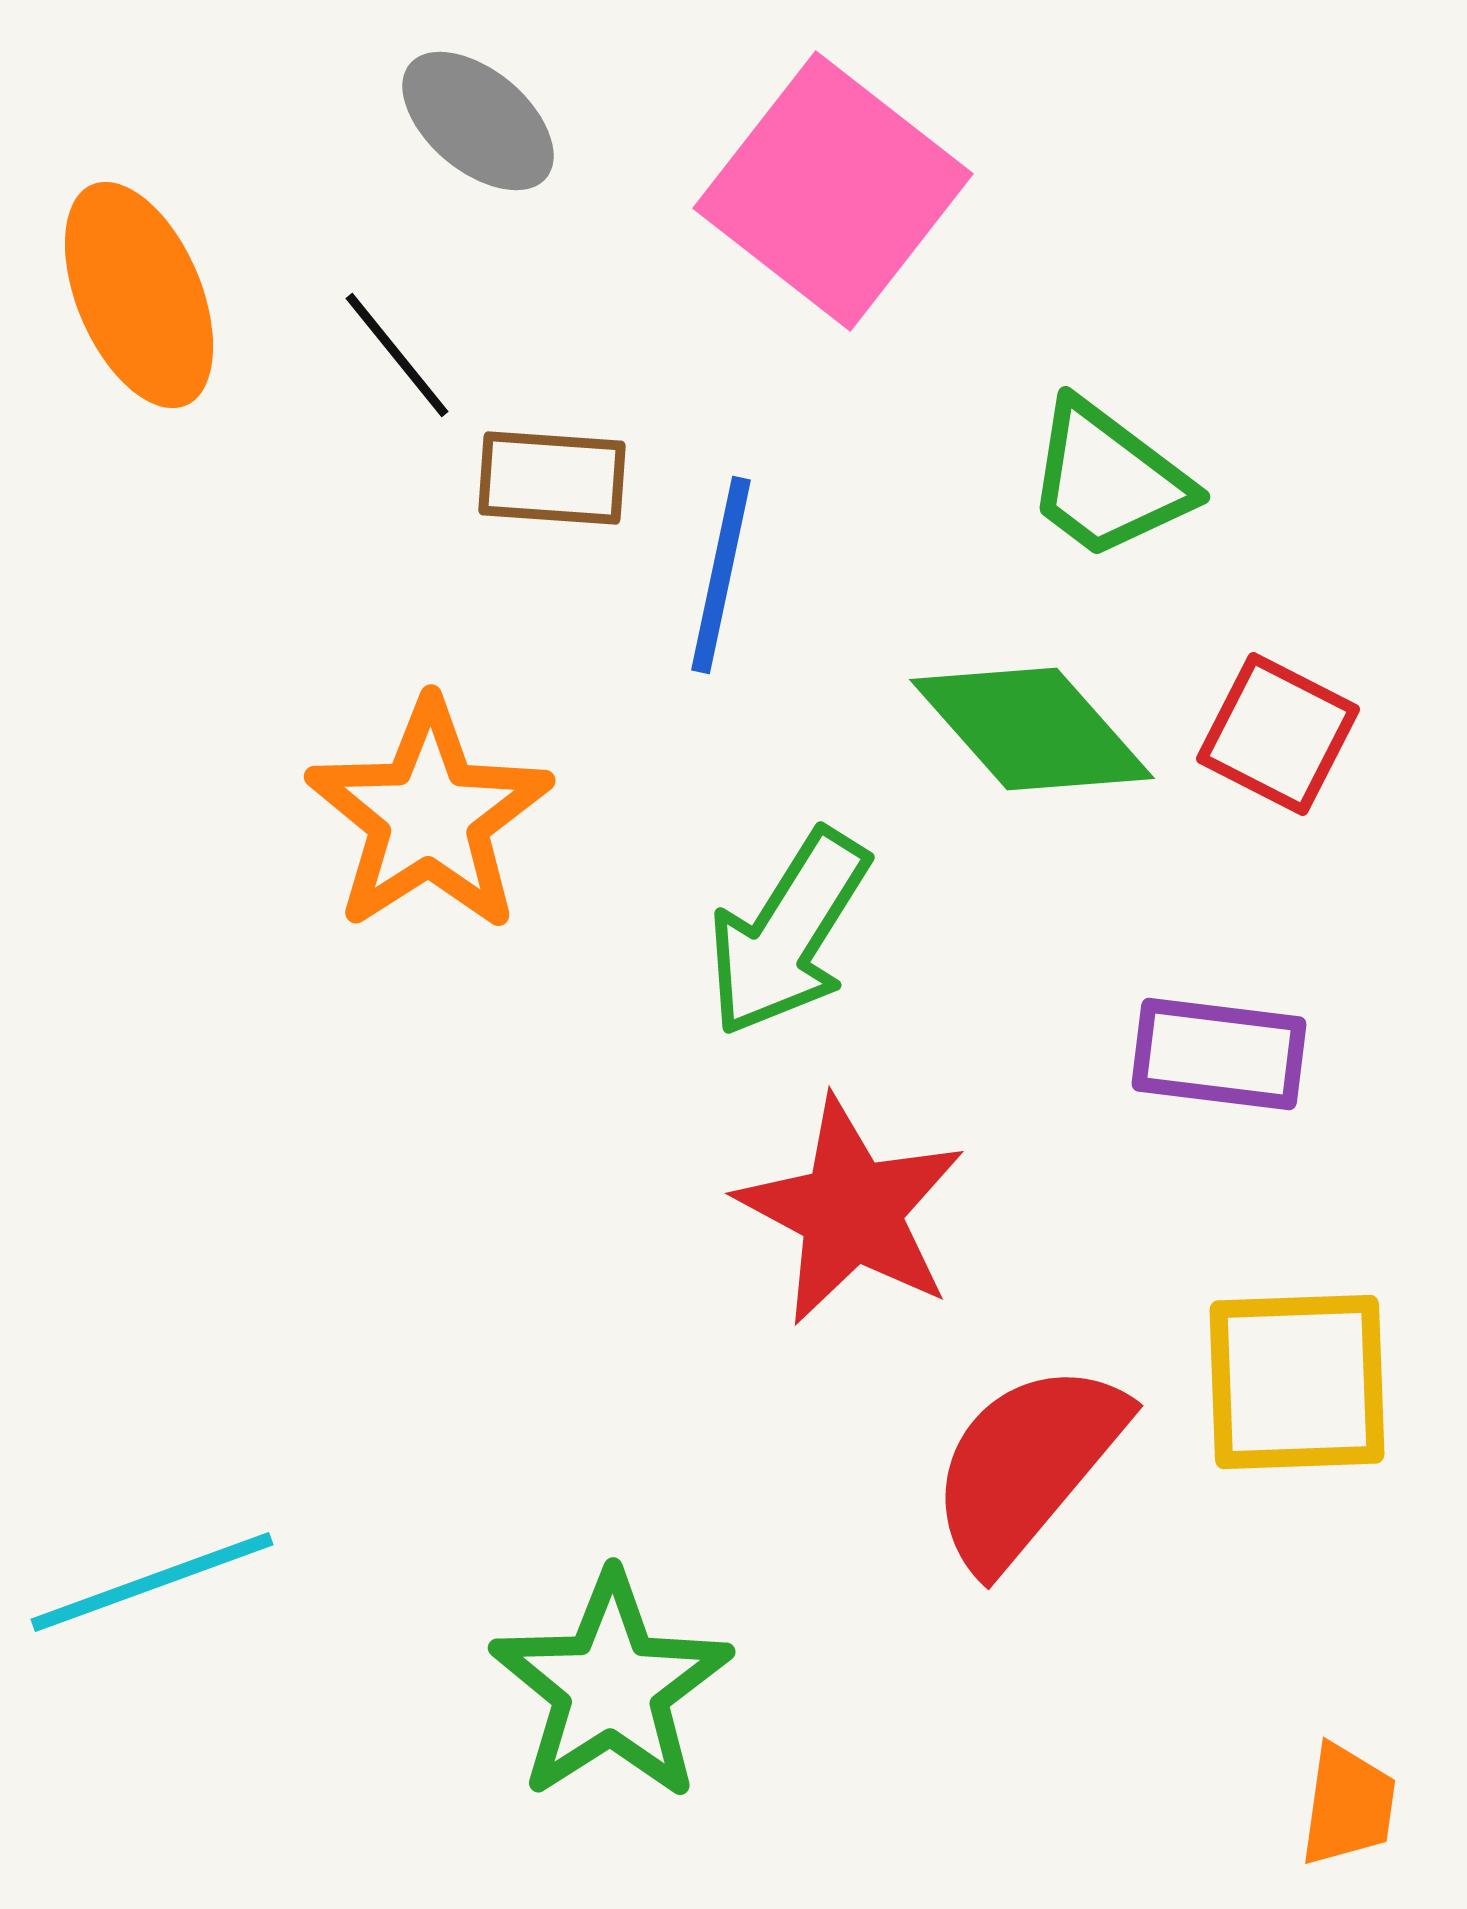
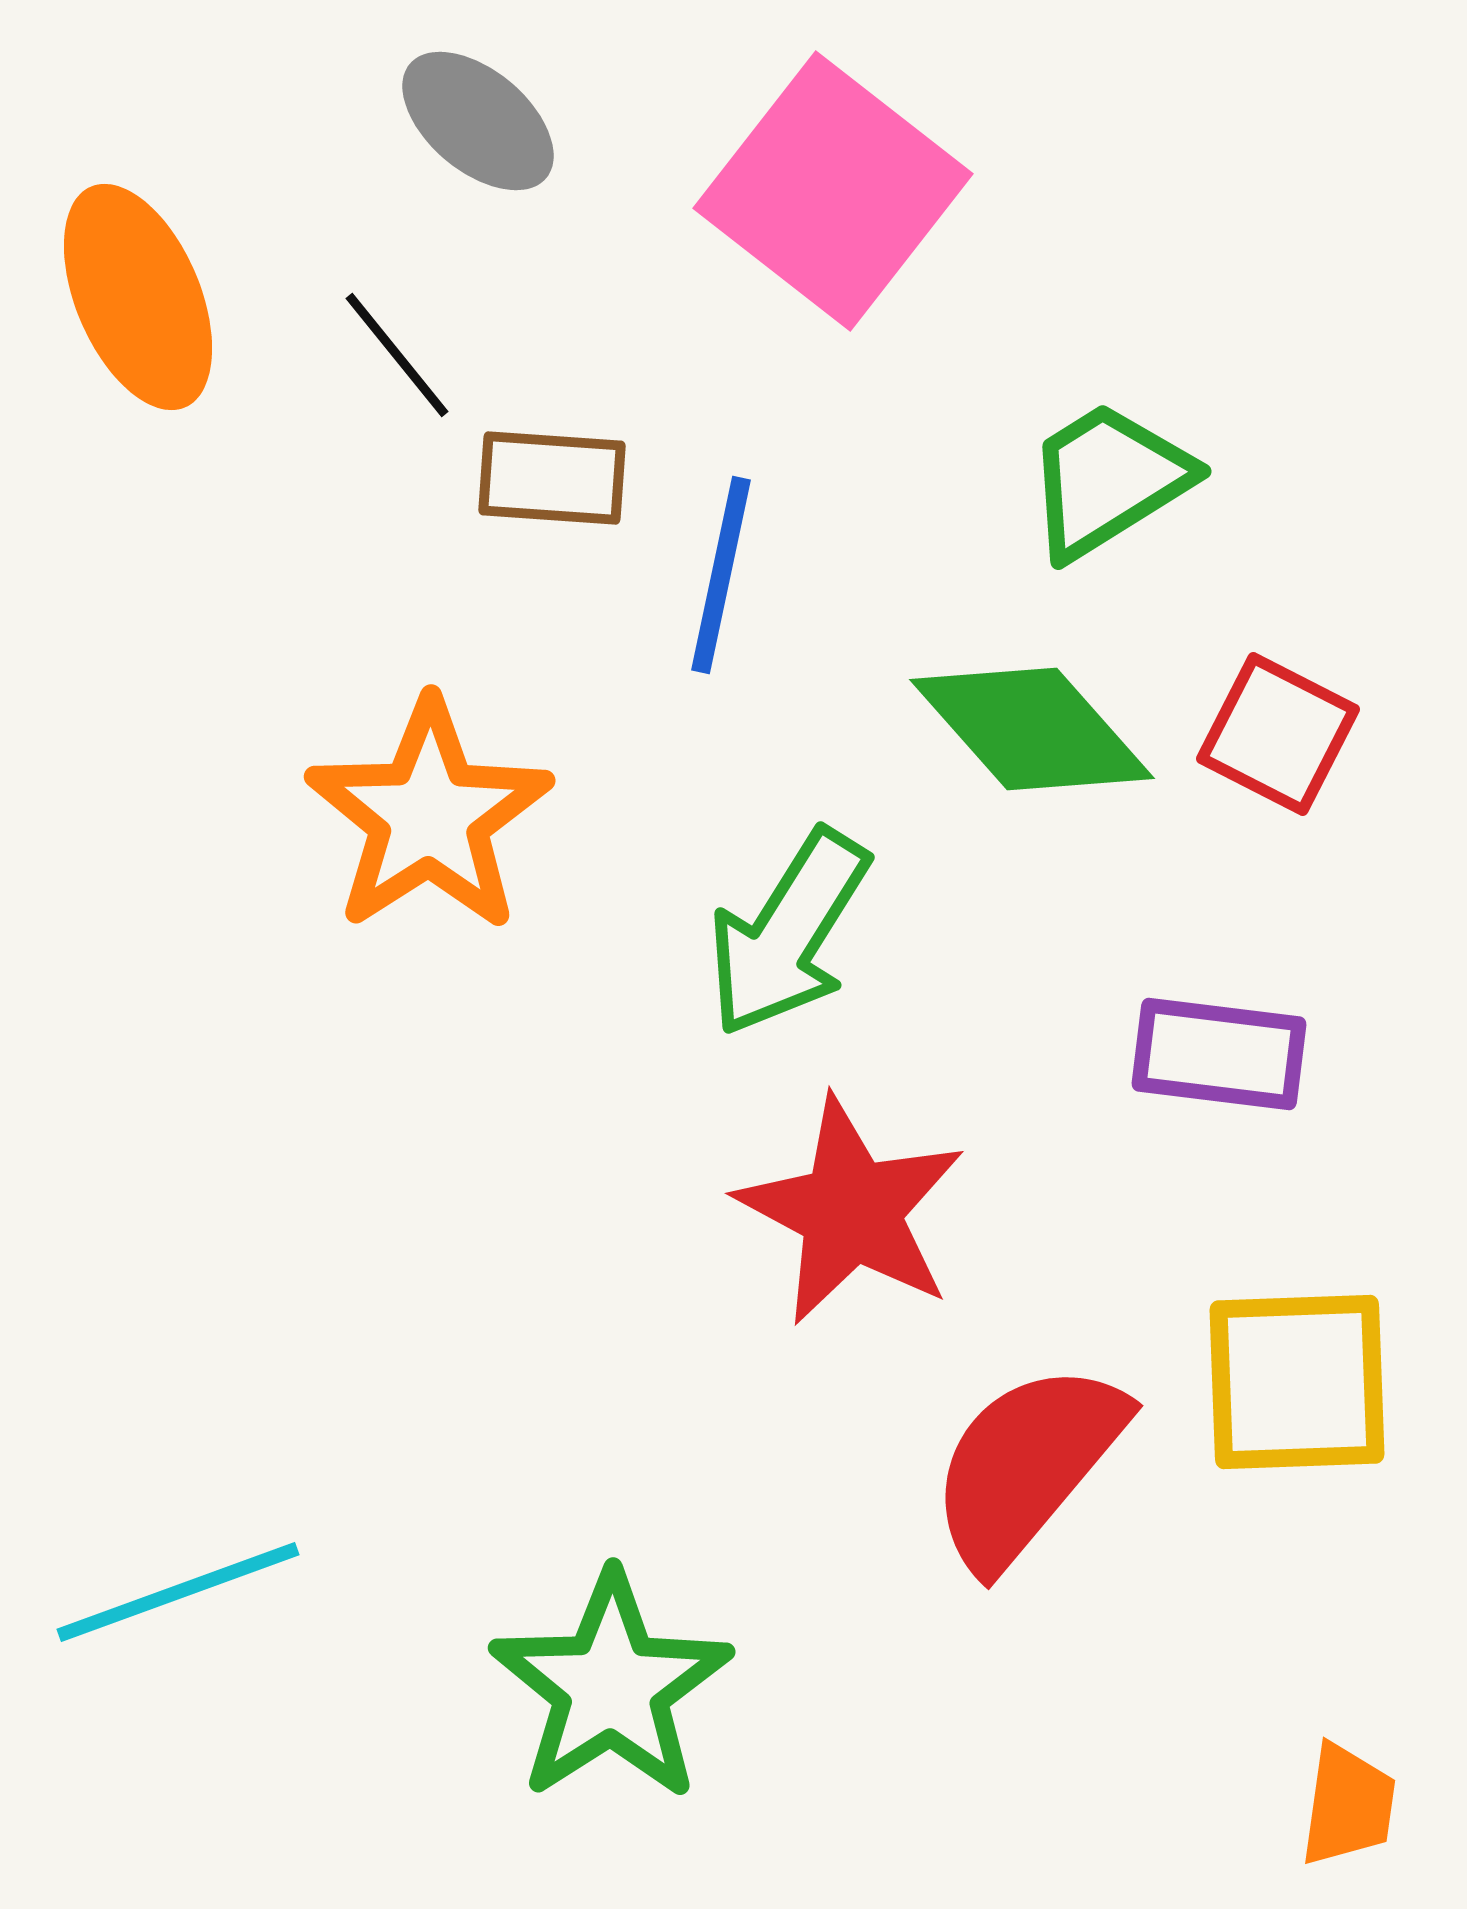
orange ellipse: moved 1 px left, 2 px down
green trapezoid: rotated 111 degrees clockwise
cyan line: moved 26 px right, 10 px down
